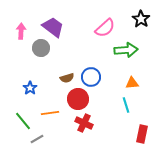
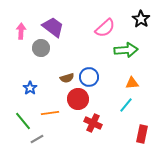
blue circle: moved 2 px left
cyan line: rotated 56 degrees clockwise
red cross: moved 9 px right
